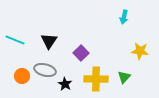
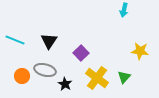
cyan arrow: moved 7 px up
yellow cross: moved 1 px right, 1 px up; rotated 35 degrees clockwise
